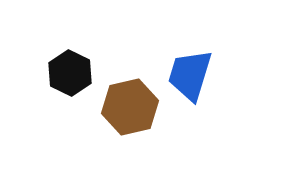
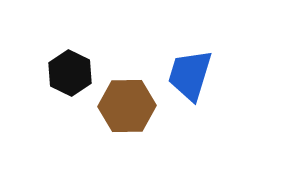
brown hexagon: moved 3 px left, 1 px up; rotated 12 degrees clockwise
